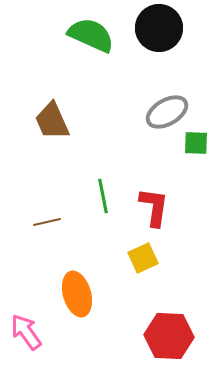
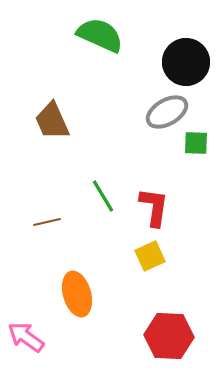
black circle: moved 27 px right, 34 px down
green semicircle: moved 9 px right
green line: rotated 20 degrees counterclockwise
yellow square: moved 7 px right, 2 px up
pink arrow: moved 5 px down; rotated 18 degrees counterclockwise
